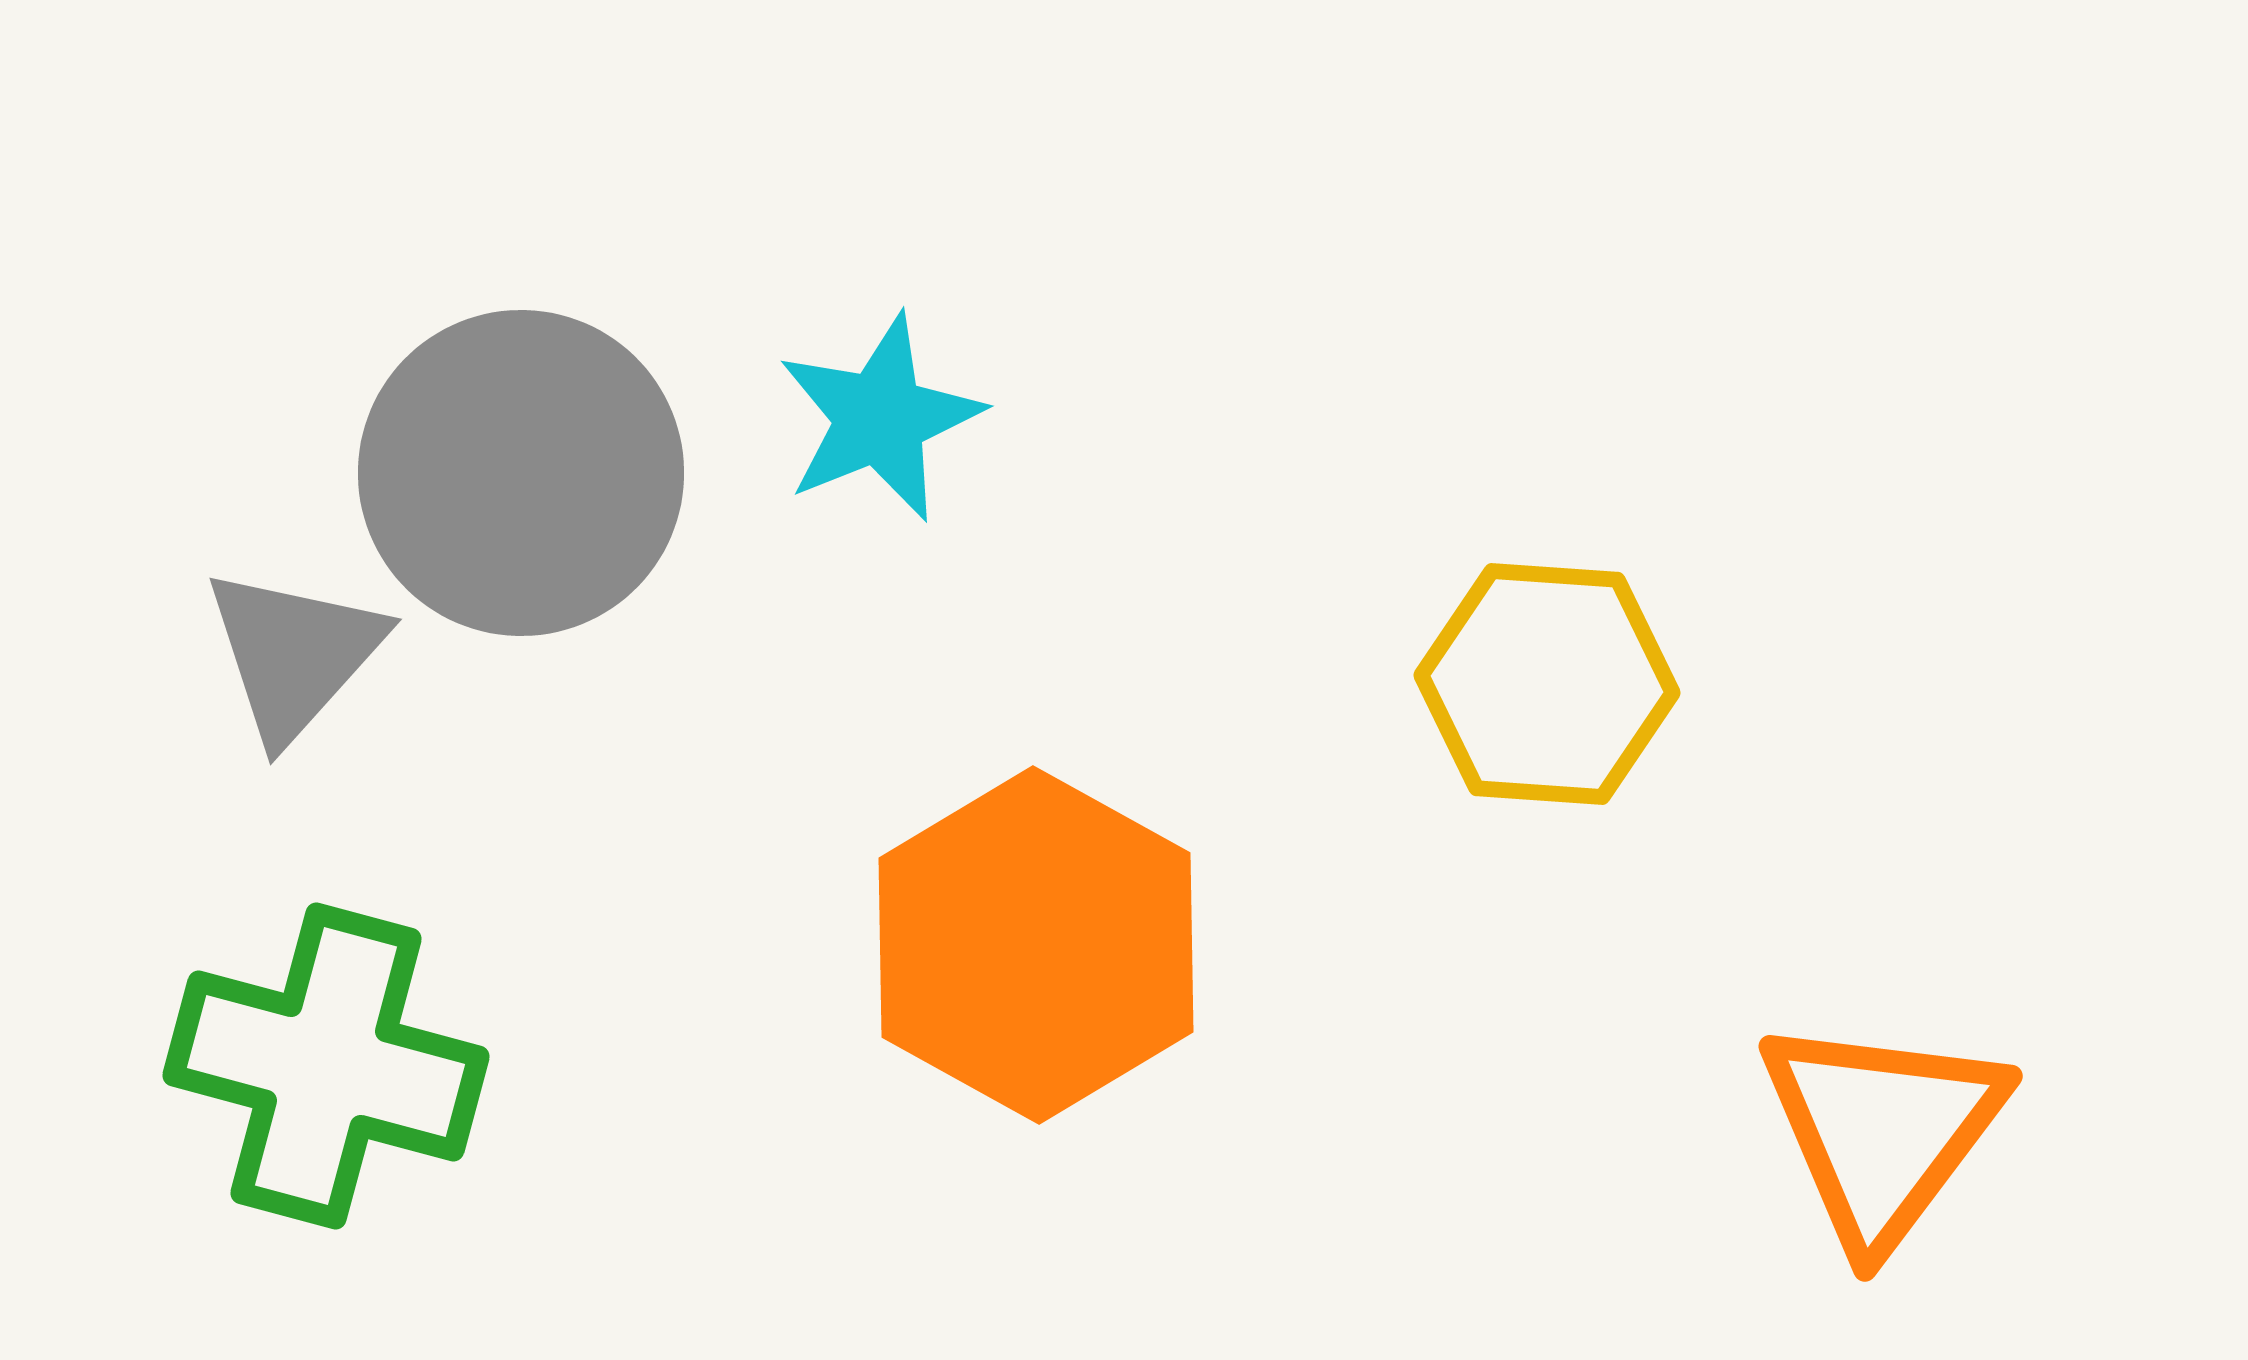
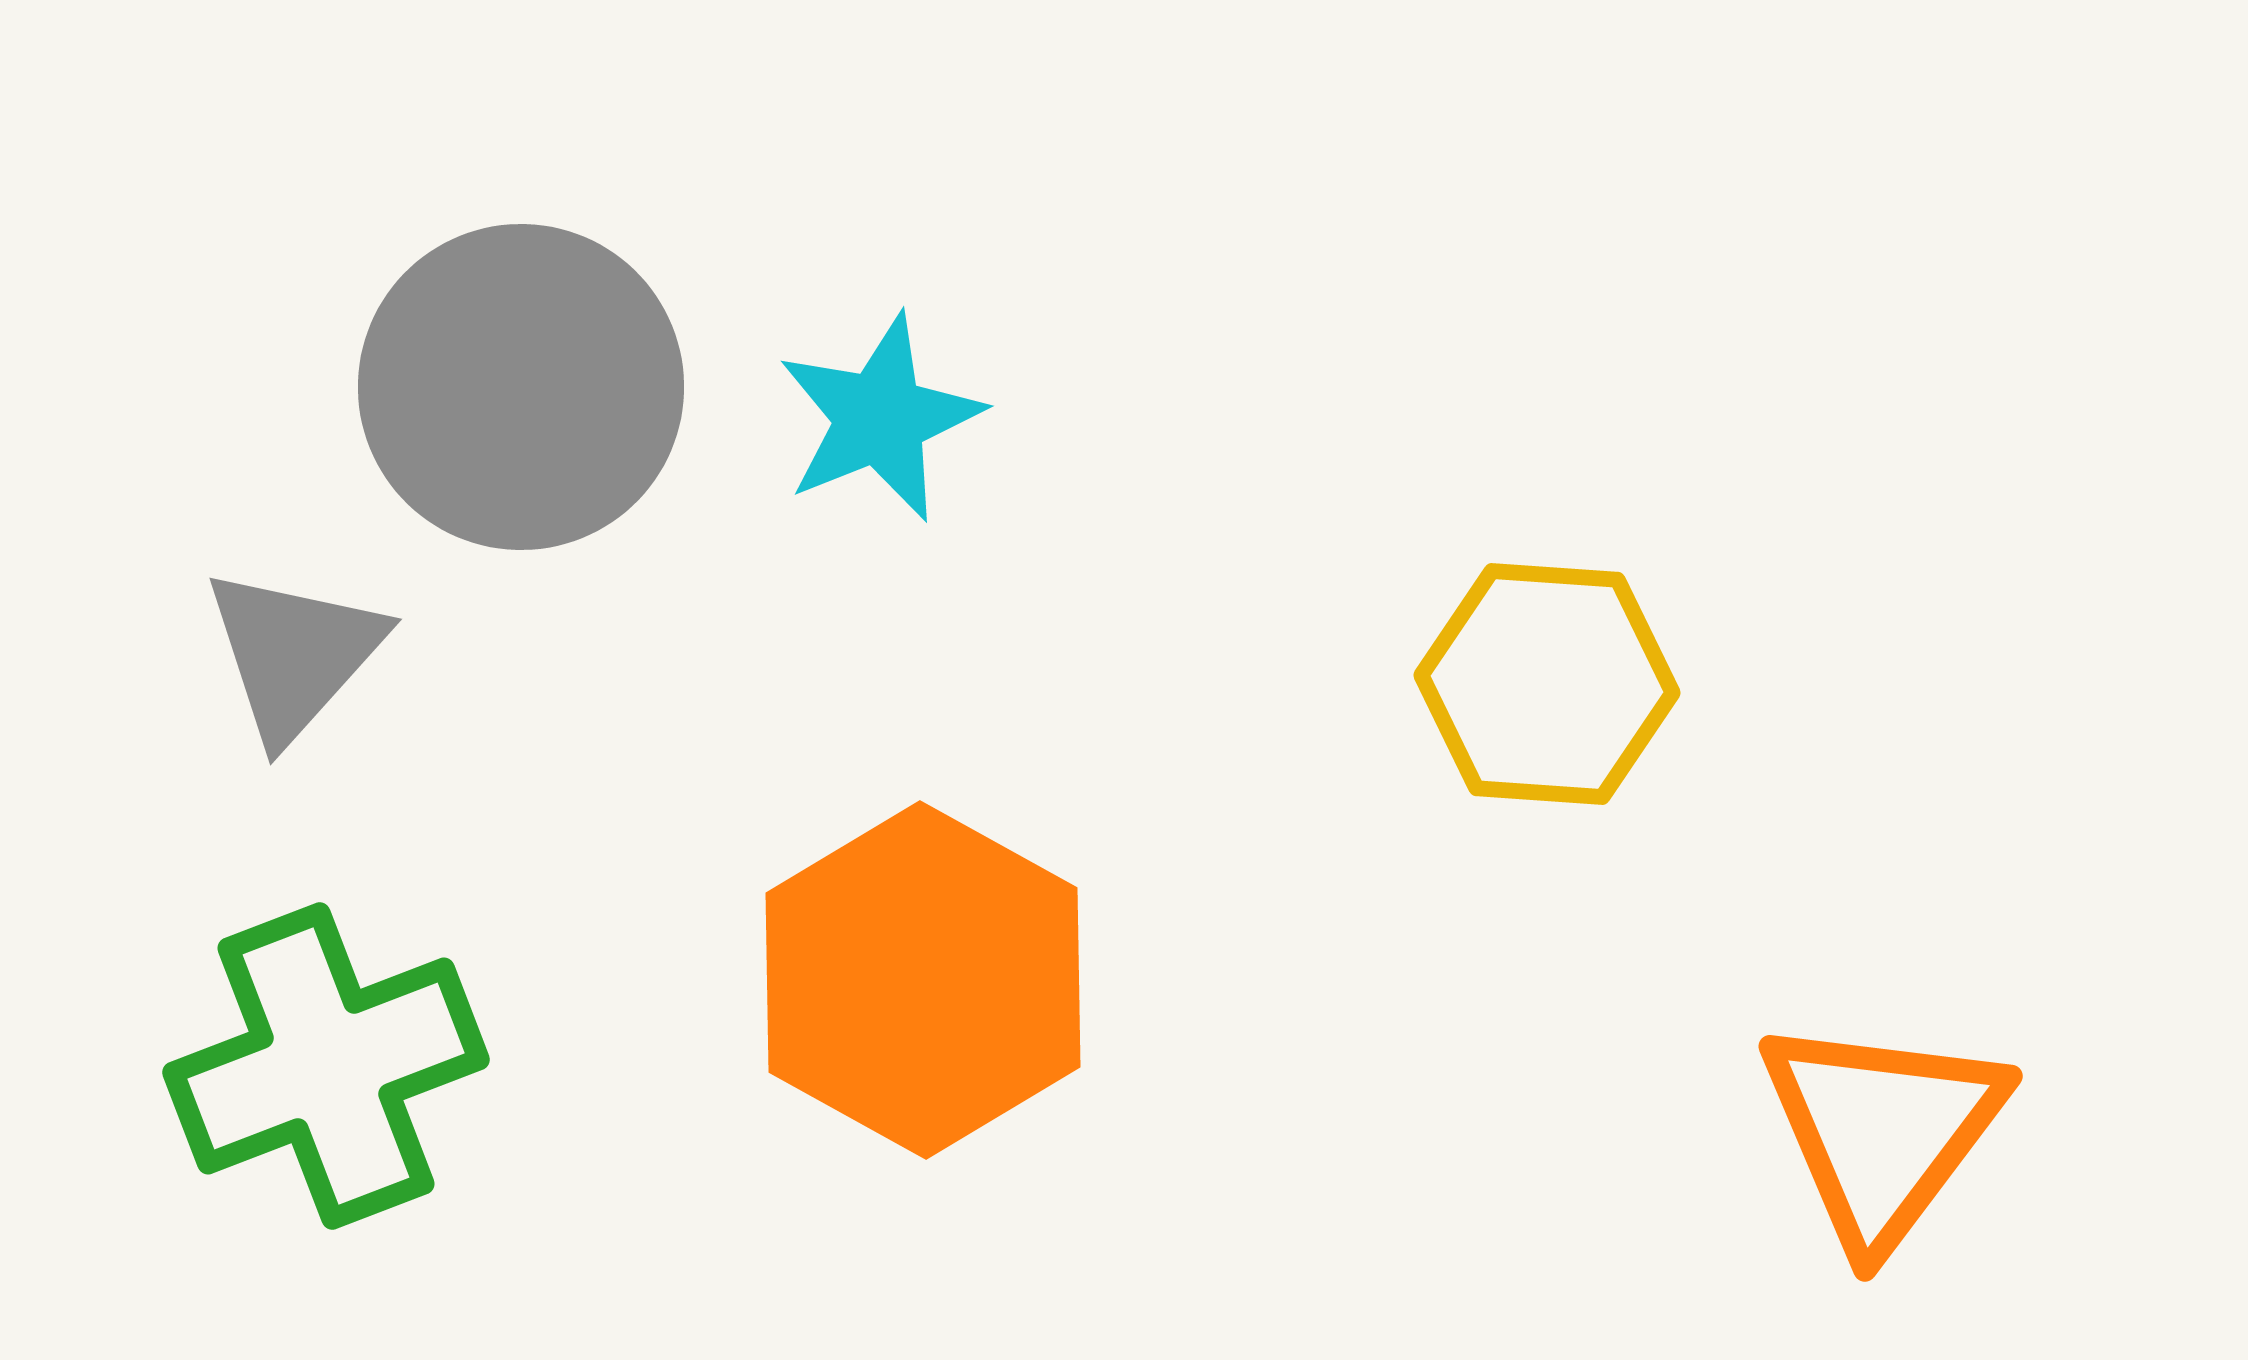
gray circle: moved 86 px up
orange hexagon: moved 113 px left, 35 px down
green cross: rotated 36 degrees counterclockwise
